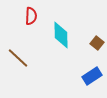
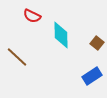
red semicircle: moved 1 px right; rotated 114 degrees clockwise
brown line: moved 1 px left, 1 px up
